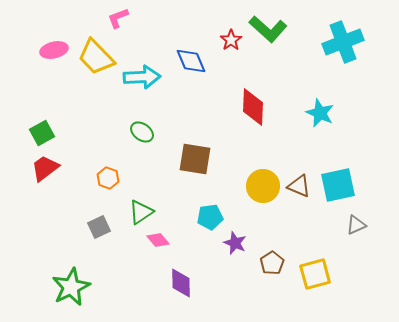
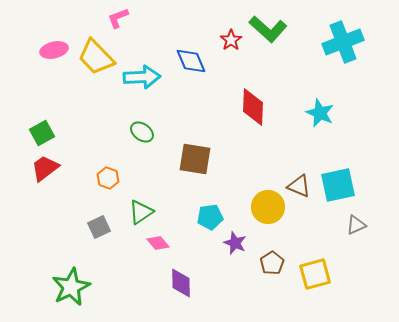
yellow circle: moved 5 px right, 21 px down
pink diamond: moved 3 px down
